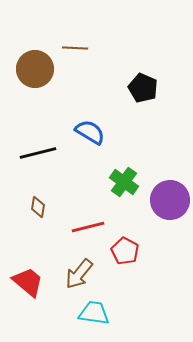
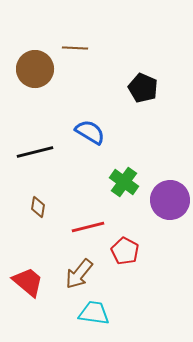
black line: moved 3 px left, 1 px up
